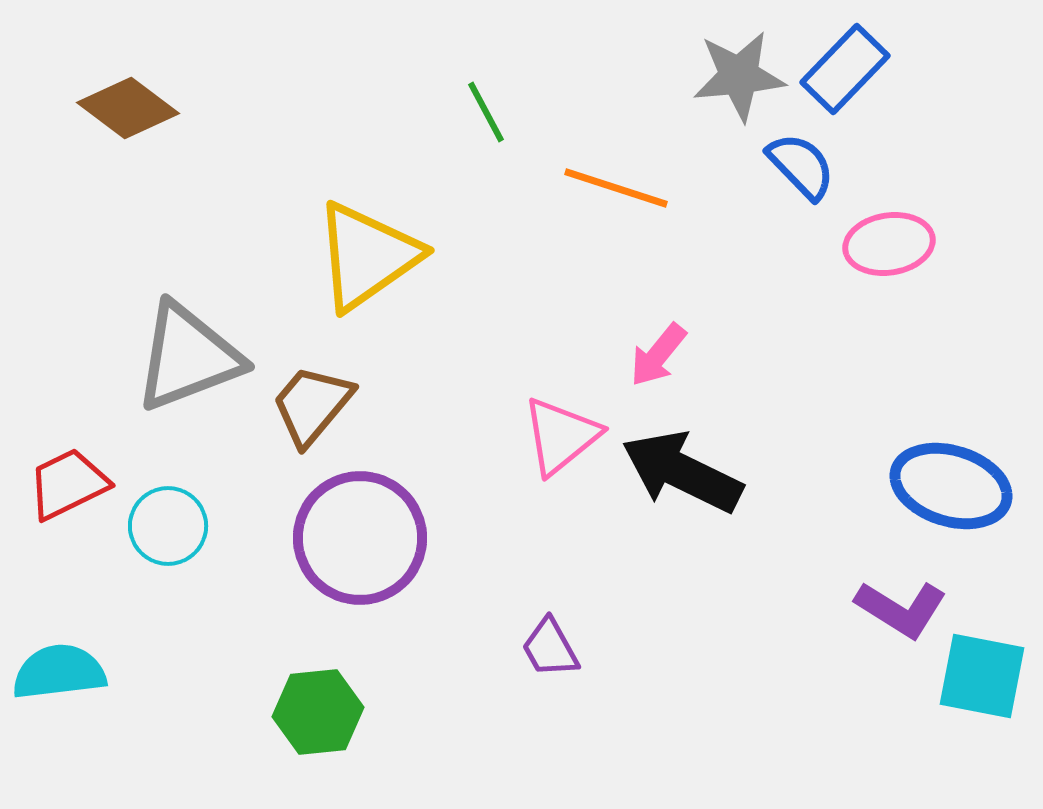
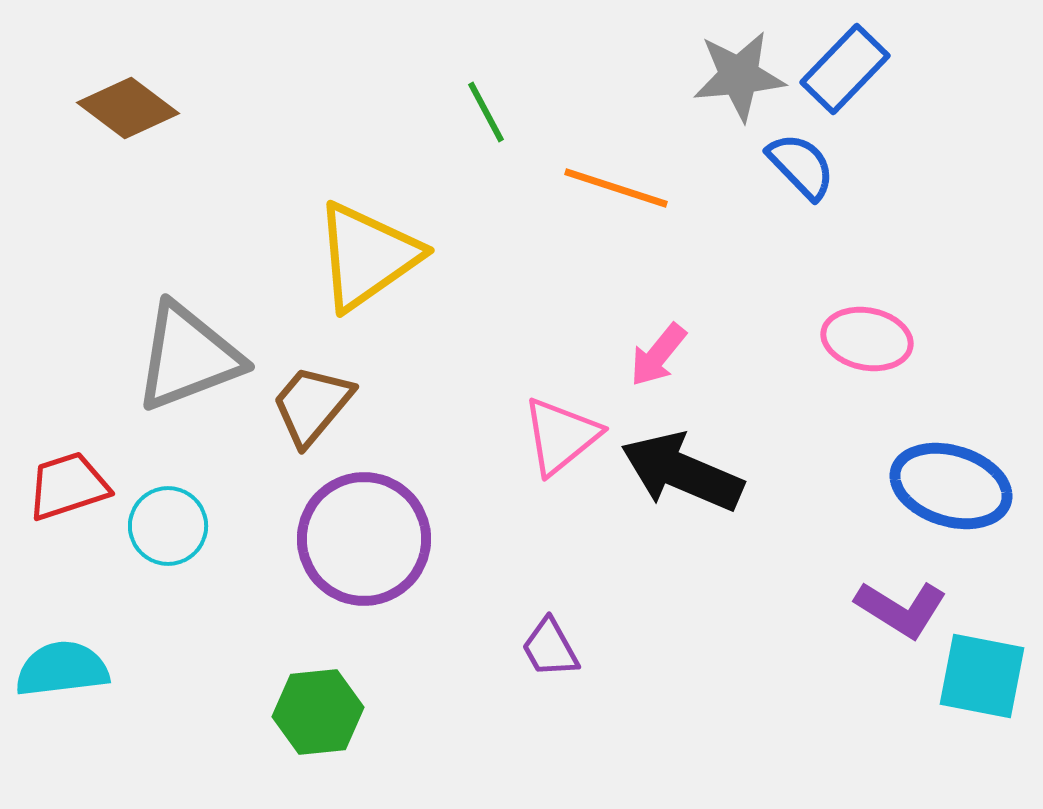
pink ellipse: moved 22 px left, 95 px down; rotated 20 degrees clockwise
black arrow: rotated 3 degrees counterclockwise
red trapezoid: moved 2 px down; rotated 8 degrees clockwise
purple circle: moved 4 px right, 1 px down
cyan semicircle: moved 3 px right, 3 px up
